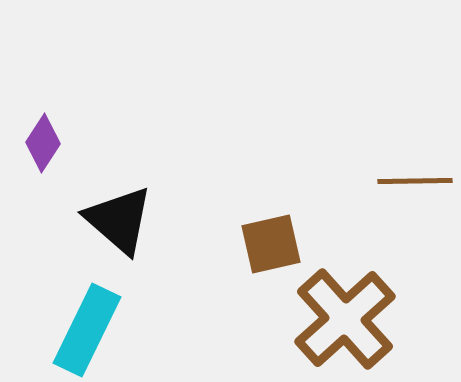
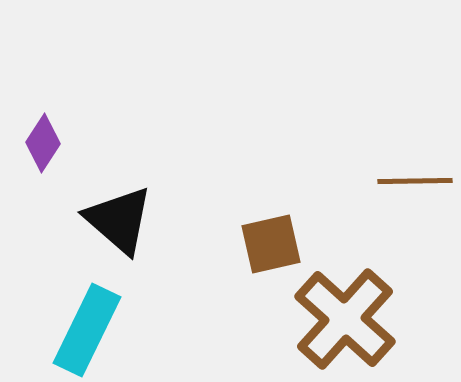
brown cross: rotated 6 degrees counterclockwise
